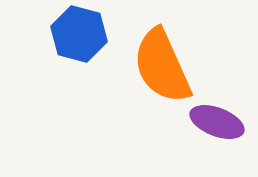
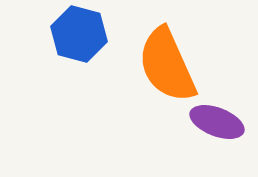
orange semicircle: moved 5 px right, 1 px up
